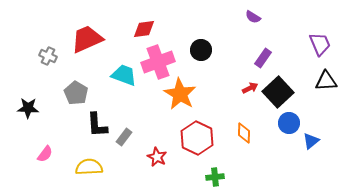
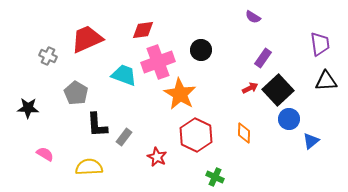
red diamond: moved 1 px left, 1 px down
purple trapezoid: rotated 15 degrees clockwise
black square: moved 2 px up
blue circle: moved 4 px up
red hexagon: moved 1 px left, 3 px up
pink semicircle: rotated 96 degrees counterclockwise
green cross: rotated 30 degrees clockwise
